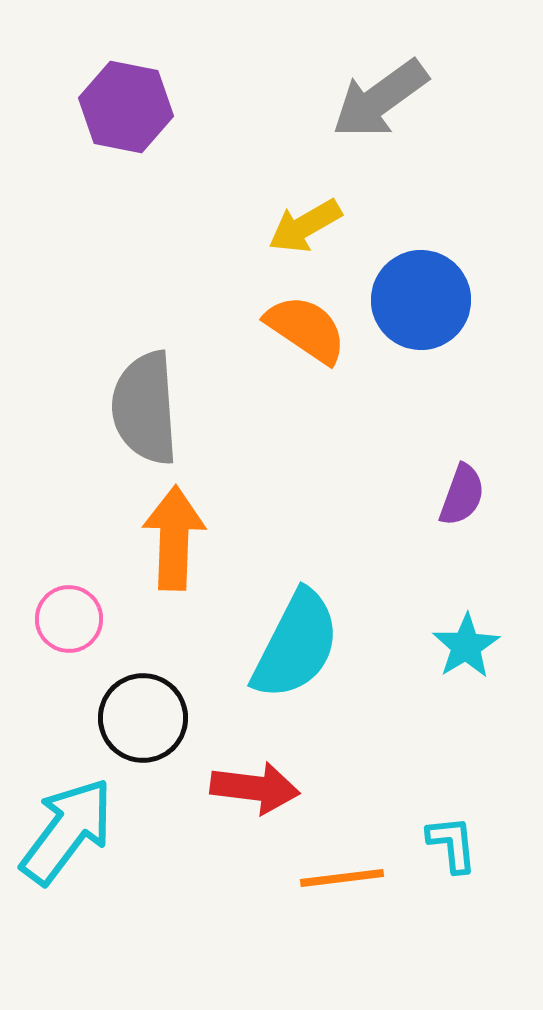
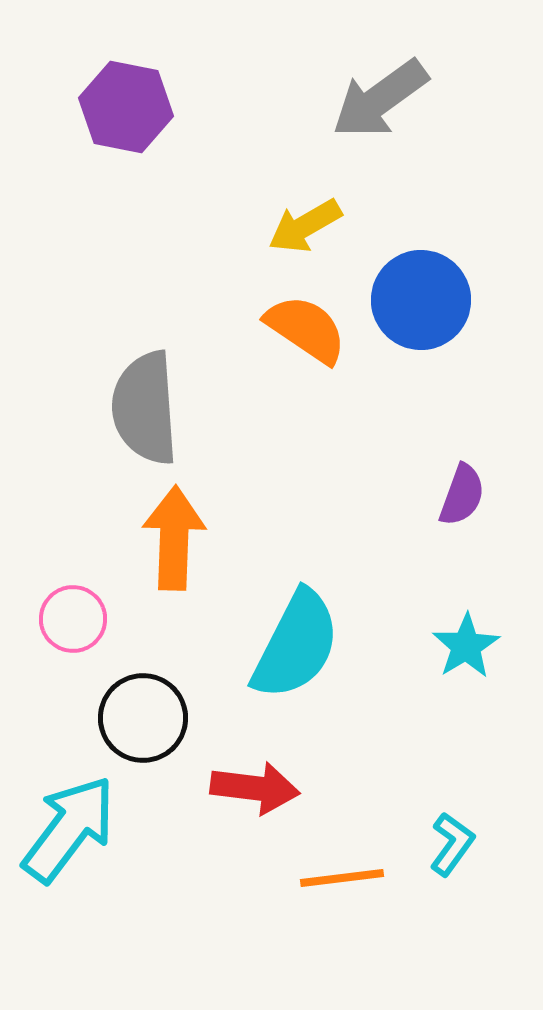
pink circle: moved 4 px right
cyan arrow: moved 2 px right, 2 px up
cyan L-shape: rotated 42 degrees clockwise
